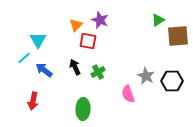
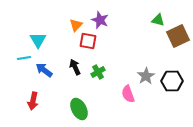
green triangle: rotated 48 degrees clockwise
brown square: rotated 20 degrees counterclockwise
cyan line: rotated 32 degrees clockwise
gray star: rotated 12 degrees clockwise
green ellipse: moved 4 px left; rotated 30 degrees counterclockwise
